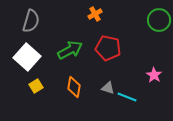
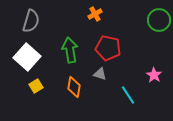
green arrow: rotated 70 degrees counterclockwise
gray triangle: moved 8 px left, 14 px up
cyan line: moved 1 px right, 2 px up; rotated 36 degrees clockwise
